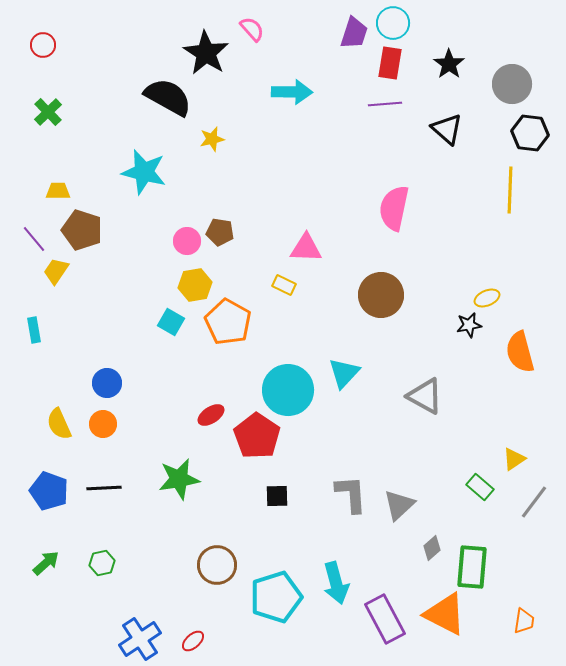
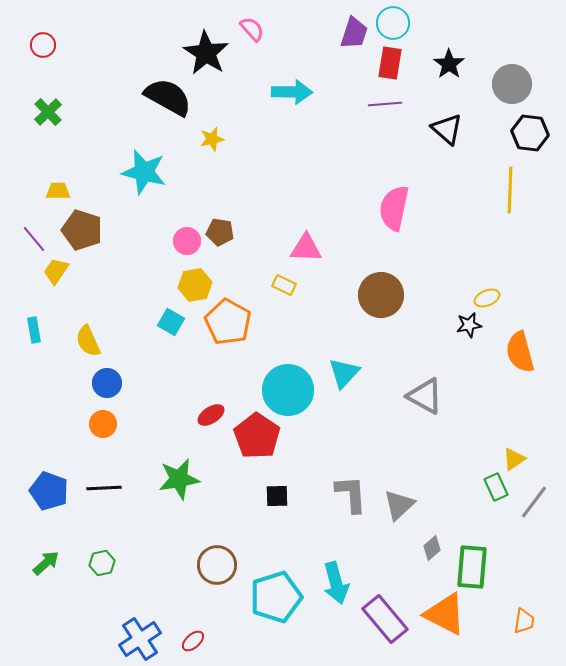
yellow semicircle at (59, 424): moved 29 px right, 83 px up
green rectangle at (480, 487): moved 16 px right; rotated 24 degrees clockwise
purple rectangle at (385, 619): rotated 12 degrees counterclockwise
